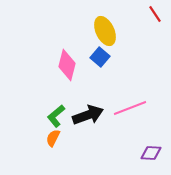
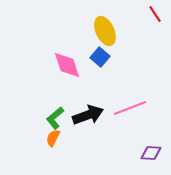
pink diamond: rotated 32 degrees counterclockwise
green L-shape: moved 1 px left, 2 px down
